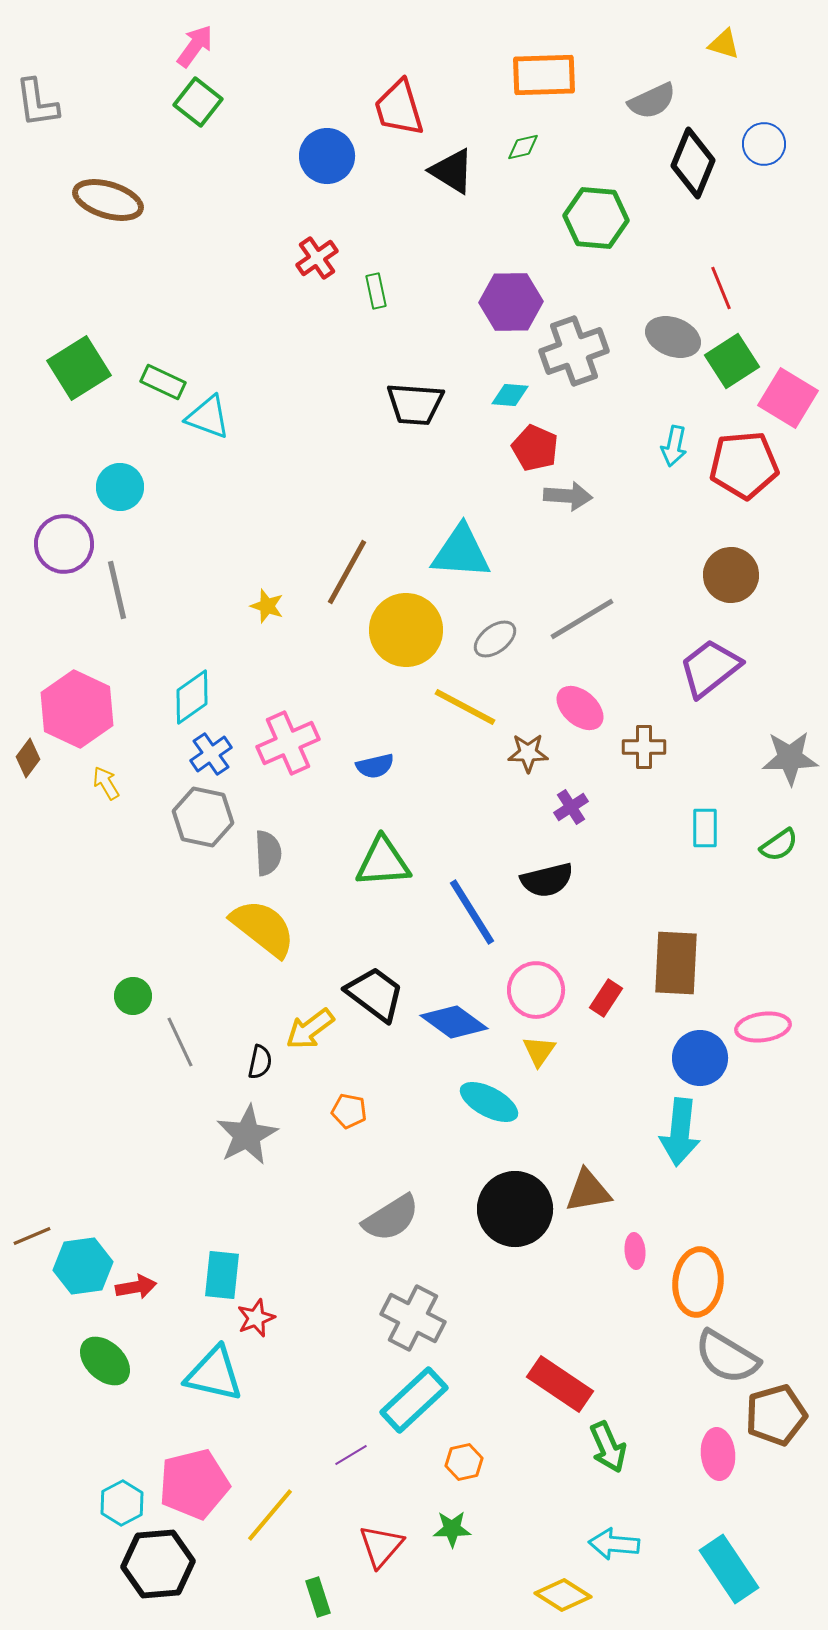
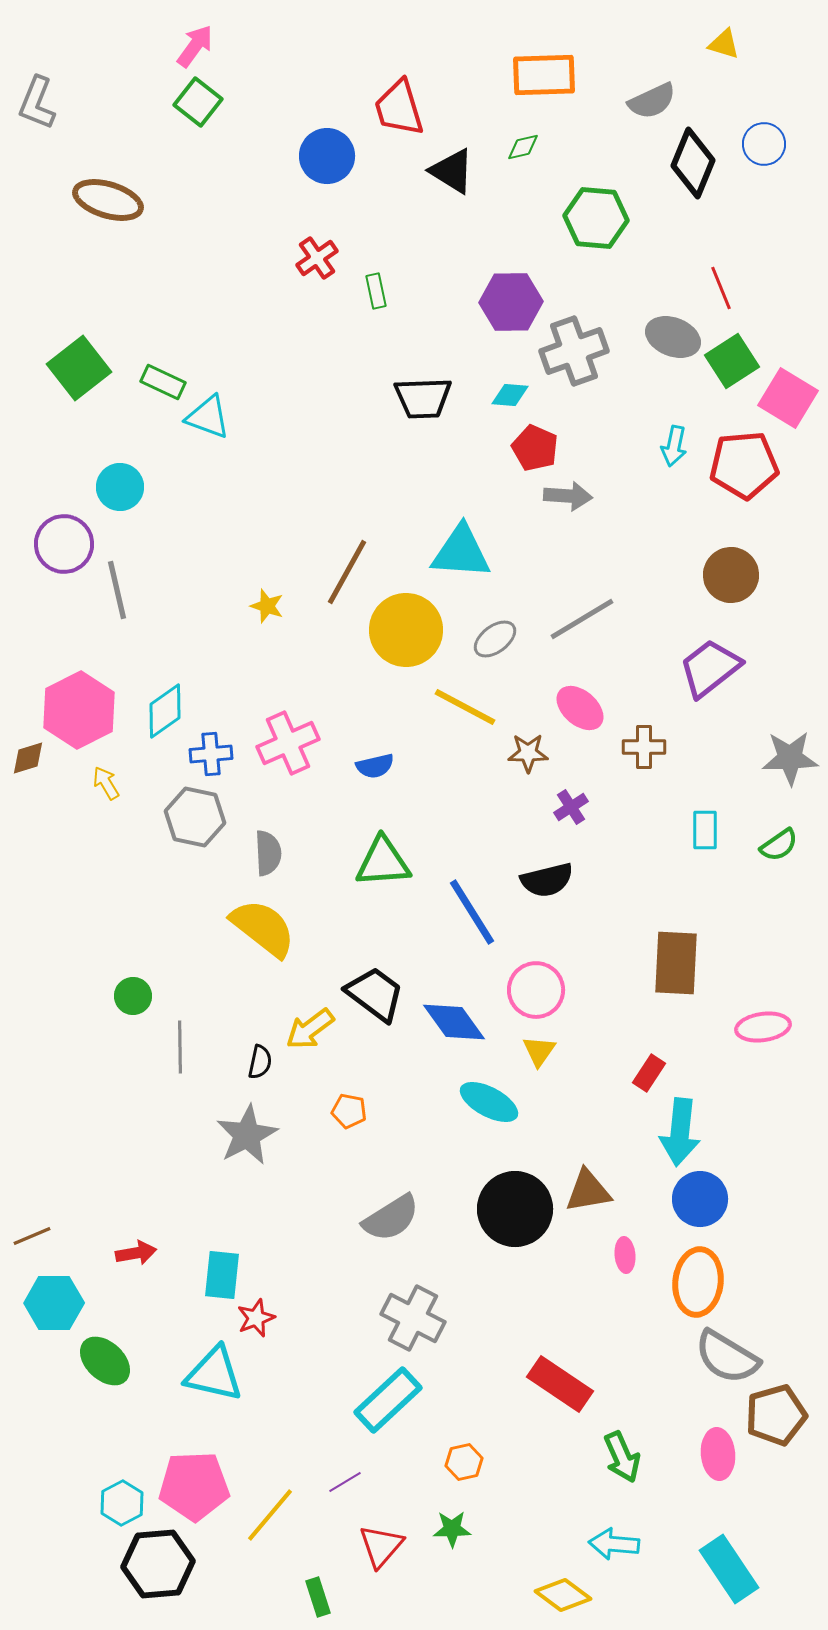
gray L-shape at (37, 103): rotated 30 degrees clockwise
green square at (79, 368): rotated 6 degrees counterclockwise
black trapezoid at (415, 404): moved 8 px right, 6 px up; rotated 6 degrees counterclockwise
cyan diamond at (192, 697): moved 27 px left, 14 px down
pink hexagon at (77, 709): moved 2 px right, 1 px down; rotated 8 degrees clockwise
blue cross at (211, 754): rotated 30 degrees clockwise
brown diamond at (28, 758): rotated 36 degrees clockwise
gray hexagon at (203, 817): moved 8 px left
cyan rectangle at (705, 828): moved 2 px down
red rectangle at (606, 998): moved 43 px right, 75 px down
blue diamond at (454, 1022): rotated 18 degrees clockwise
gray line at (180, 1042): moved 5 px down; rotated 24 degrees clockwise
blue circle at (700, 1058): moved 141 px down
pink ellipse at (635, 1251): moved 10 px left, 4 px down
cyan hexagon at (83, 1266): moved 29 px left, 37 px down; rotated 8 degrees clockwise
red arrow at (136, 1287): moved 34 px up
cyan rectangle at (414, 1400): moved 26 px left
green arrow at (608, 1447): moved 14 px right, 10 px down
purple line at (351, 1455): moved 6 px left, 27 px down
pink pentagon at (194, 1484): moved 2 px down; rotated 12 degrees clockwise
yellow diamond at (563, 1595): rotated 4 degrees clockwise
